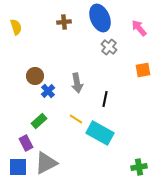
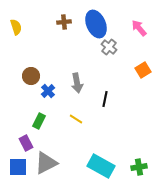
blue ellipse: moved 4 px left, 6 px down
orange square: rotated 21 degrees counterclockwise
brown circle: moved 4 px left
green rectangle: rotated 21 degrees counterclockwise
cyan rectangle: moved 1 px right, 33 px down
